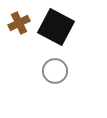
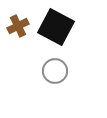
brown cross: moved 1 px left, 3 px down
